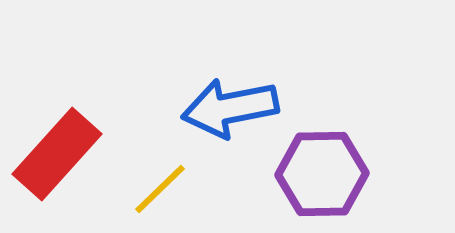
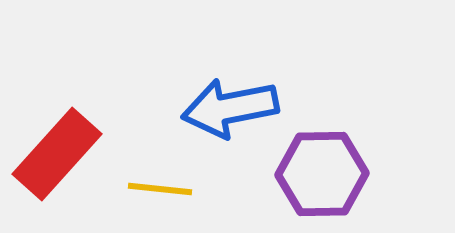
yellow line: rotated 50 degrees clockwise
